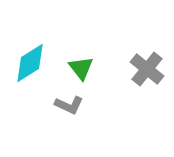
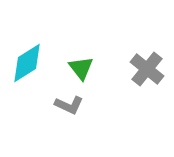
cyan diamond: moved 3 px left
